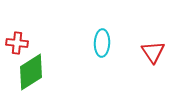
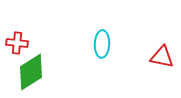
cyan ellipse: moved 1 px down
red triangle: moved 9 px right, 5 px down; rotated 45 degrees counterclockwise
